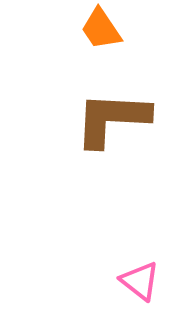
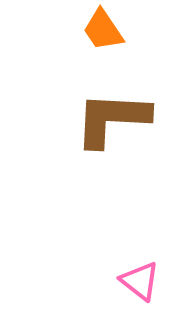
orange trapezoid: moved 2 px right, 1 px down
